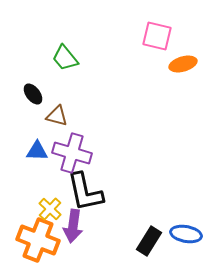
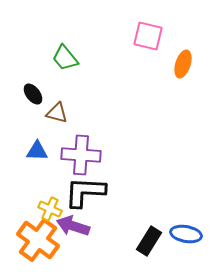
pink square: moved 9 px left
orange ellipse: rotated 56 degrees counterclockwise
brown triangle: moved 3 px up
purple cross: moved 9 px right, 2 px down; rotated 12 degrees counterclockwise
black L-shape: rotated 105 degrees clockwise
yellow cross: rotated 20 degrees counterclockwise
purple arrow: rotated 100 degrees clockwise
orange cross: rotated 15 degrees clockwise
